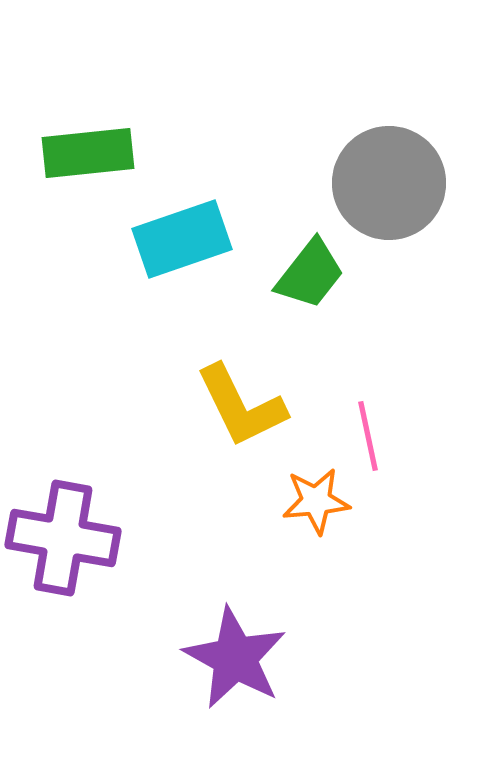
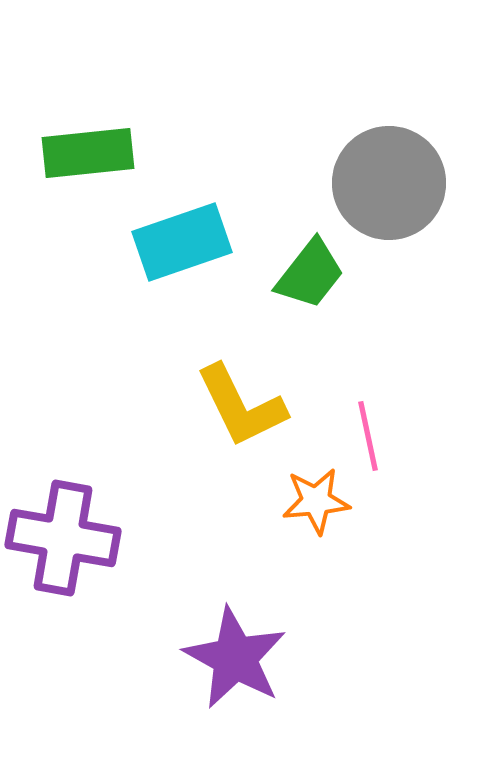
cyan rectangle: moved 3 px down
